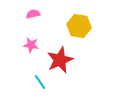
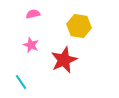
pink star: rotated 14 degrees clockwise
red star: moved 4 px right
cyan line: moved 19 px left
